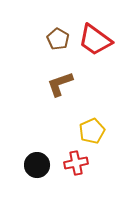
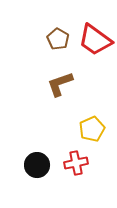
yellow pentagon: moved 2 px up
